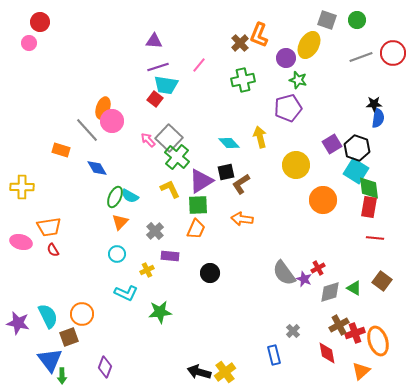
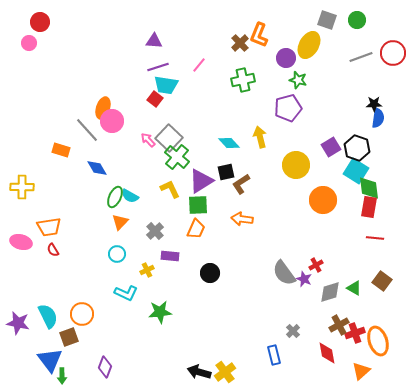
purple square at (332, 144): moved 1 px left, 3 px down
red cross at (318, 268): moved 2 px left, 3 px up
